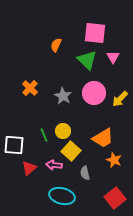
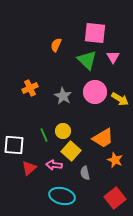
orange cross: rotated 21 degrees clockwise
pink circle: moved 1 px right, 1 px up
yellow arrow: rotated 102 degrees counterclockwise
orange star: moved 1 px right
